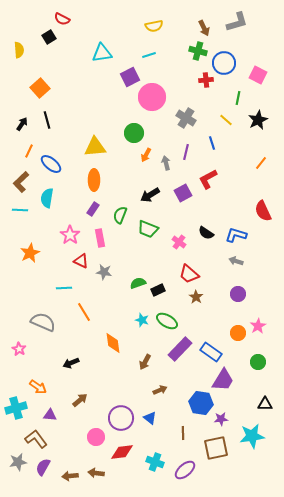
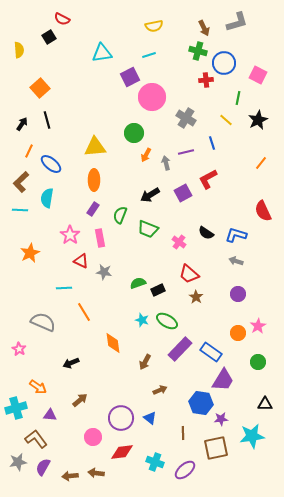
purple line at (186, 152): rotated 63 degrees clockwise
pink circle at (96, 437): moved 3 px left
